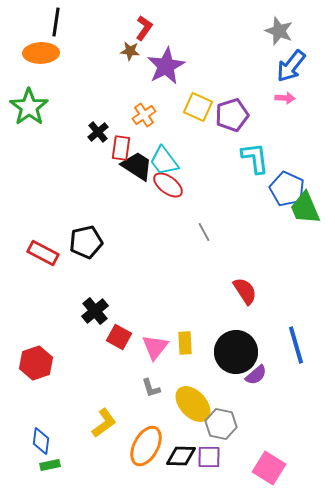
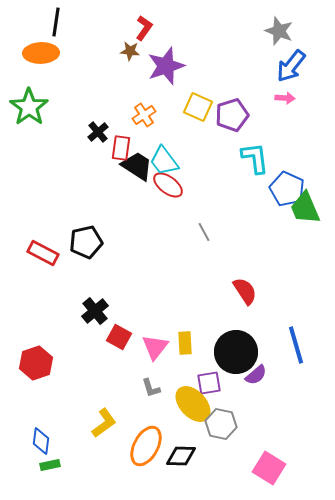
purple star at (166, 66): rotated 9 degrees clockwise
purple square at (209, 457): moved 74 px up; rotated 10 degrees counterclockwise
